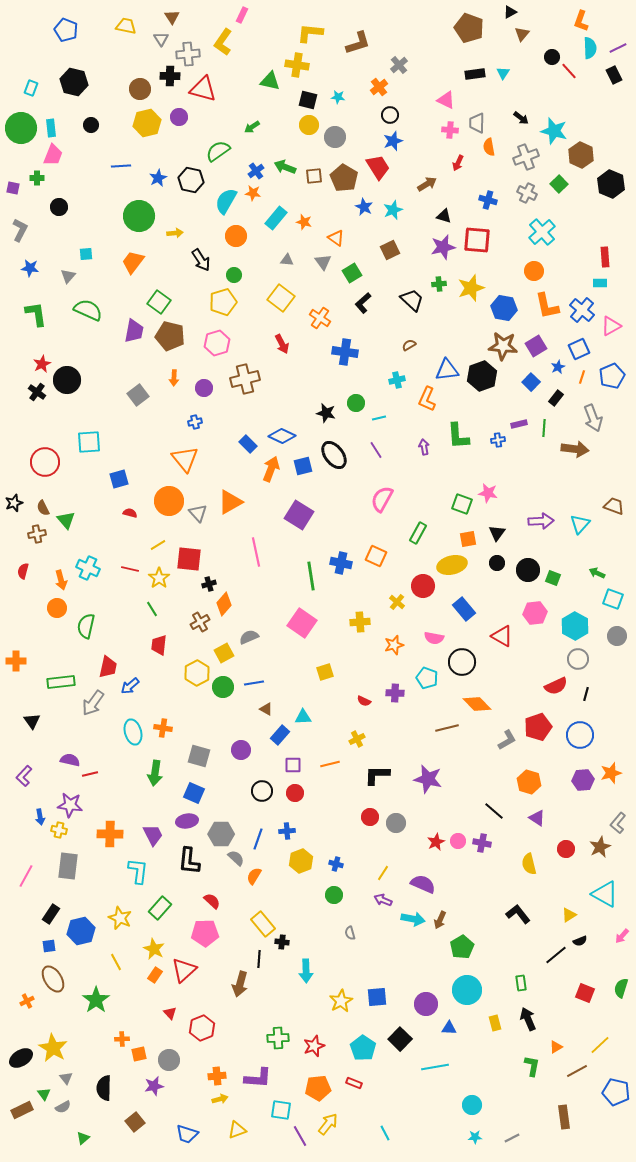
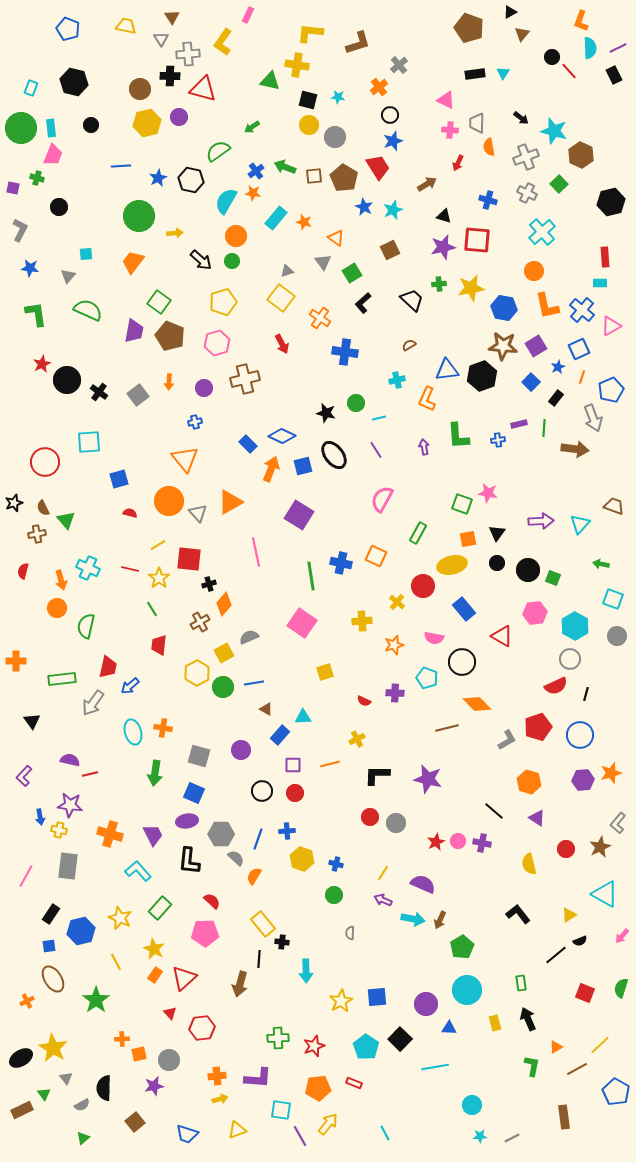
pink rectangle at (242, 15): moved 6 px right
blue pentagon at (66, 30): moved 2 px right, 1 px up
green cross at (37, 178): rotated 16 degrees clockwise
black hexagon at (611, 184): moved 18 px down; rotated 24 degrees clockwise
black arrow at (201, 260): rotated 15 degrees counterclockwise
gray triangle at (287, 260): moved 11 px down; rotated 24 degrees counterclockwise
green circle at (234, 275): moved 2 px left, 14 px up
yellow star at (471, 288): rotated 8 degrees clockwise
brown pentagon at (170, 336): rotated 8 degrees clockwise
blue pentagon at (612, 376): moved 1 px left, 14 px down
orange arrow at (174, 378): moved 5 px left, 4 px down
black cross at (37, 392): moved 62 px right
green arrow at (597, 573): moved 4 px right, 9 px up; rotated 14 degrees counterclockwise
yellow cross at (360, 622): moved 2 px right, 1 px up
gray circle at (578, 659): moved 8 px left
green rectangle at (61, 682): moved 1 px right, 3 px up
orange cross at (110, 834): rotated 15 degrees clockwise
yellow hexagon at (301, 861): moved 1 px right, 2 px up; rotated 20 degrees counterclockwise
cyan L-shape at (138, 871): rotated 48 degrees counterclockwise
gray semicircle at (350, 933): rotated 16 degrees clockwise
red triangle at (184, 970): moved 8 px down
red hexagon at (202, 1028): rotated 15 degrees clockwise
cyan pentagon at (363, 1048): moved 3 px right, 1 px up
brown line at (577, 1071): moved 2 px up
blue pentagon at (616, 1092): rotated 16 degrees clockwise
gray semicircle at (63, 1107): moved 19 px right, 2 px up
cyan star at (475, 1137): moved 5 px right, 1 px up
